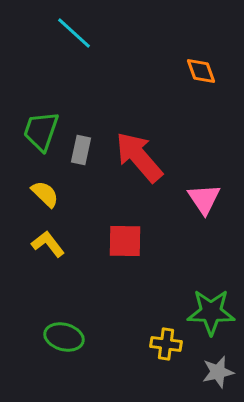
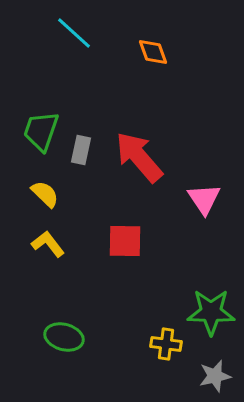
orange diamond: moved 48 px left, 19 px up
gray star: moved 3 px left, 4 px down
